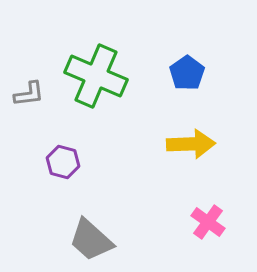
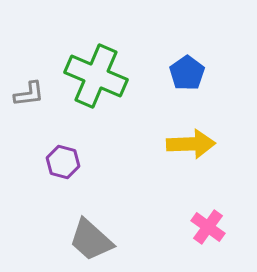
pink cross: moved 5 px down
